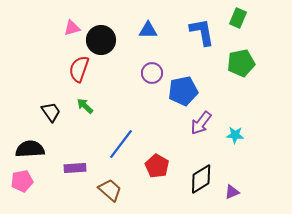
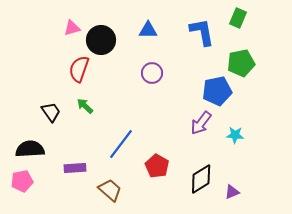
blue pentagon: moved 34 px right
